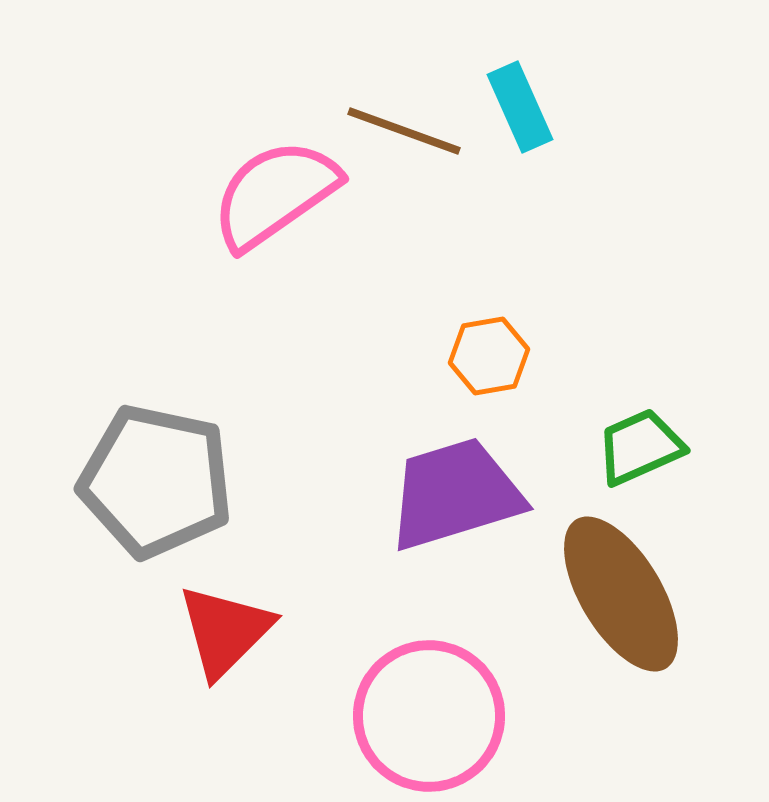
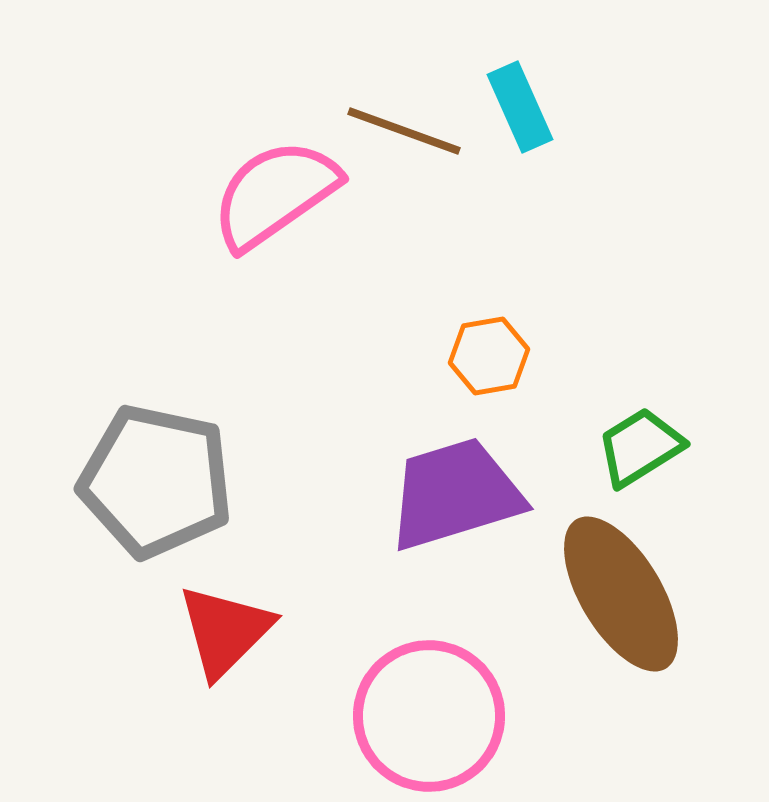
green trapezoid: rotated 8 degrees counterclockwise
